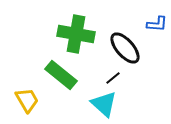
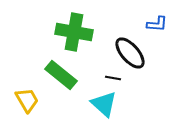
green cross: moved 2 px left, 2 px up
black ellipse: moved 5 px right, 5 px down
black line: rotated 49 degrees clockwise
